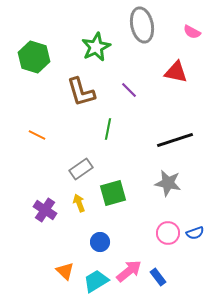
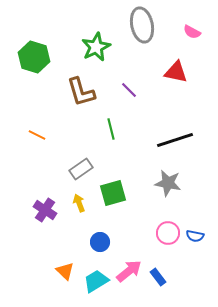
green line: moved 3 px right; rotated 25 degrees counterclockwise
blue semicircle: moved 3 px down; rotated 30 degrees clockwise
